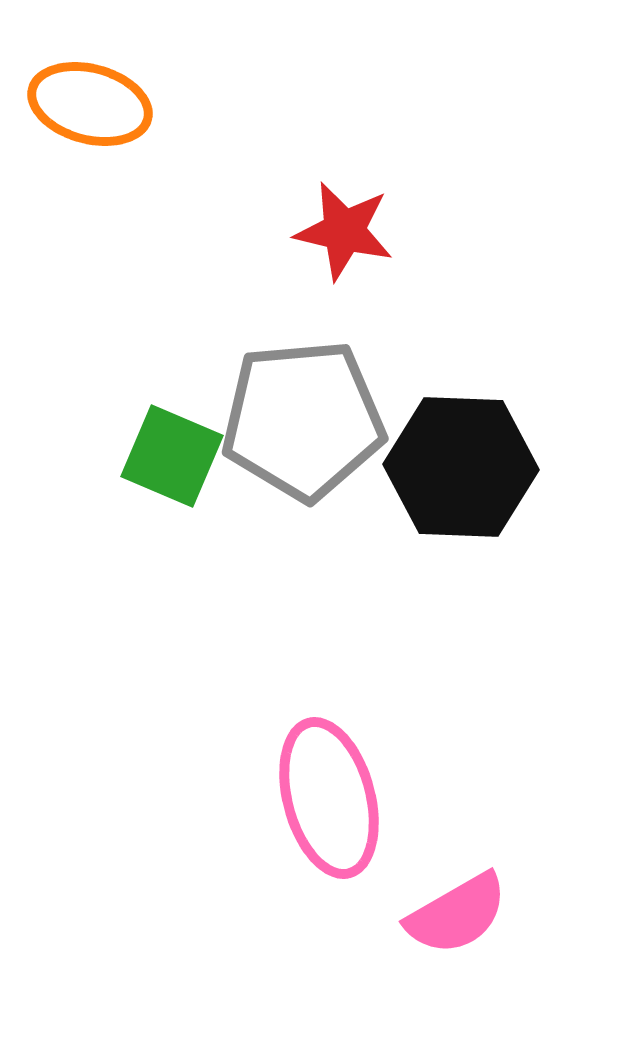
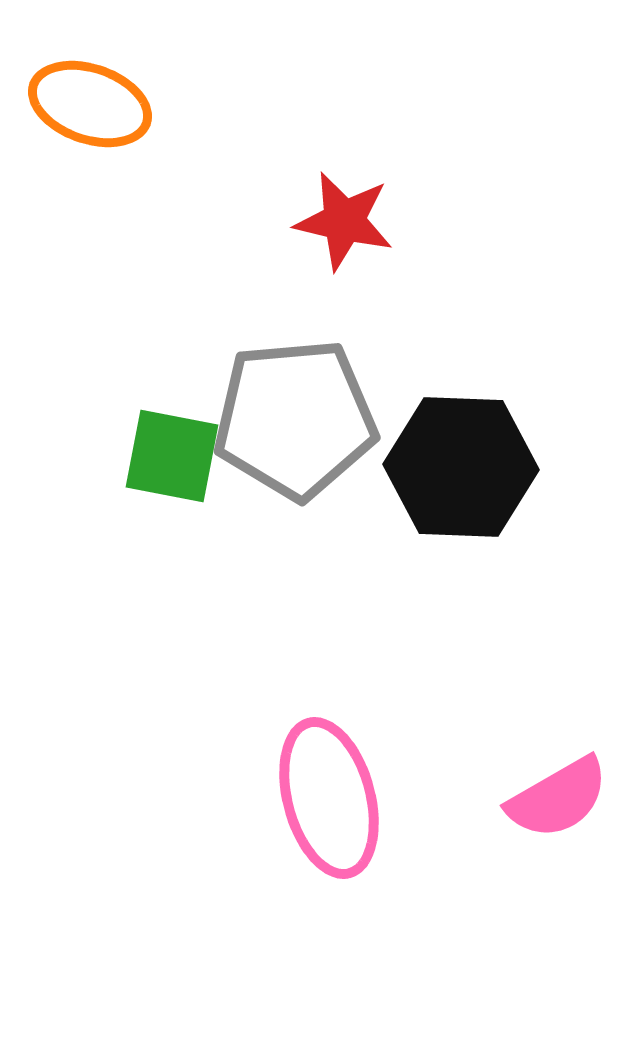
orange ellipse: rotated 4 degrees clockwise
red star: moved 10 px up
gray pentagon: moved 8 px left, 1 px up
green square: rotated 12 degrees counterclockwise
pink semicircle: moved 101 px right, 116 px up
